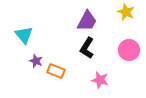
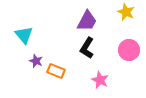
pink star: rotated 12 degrees clockwise
